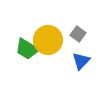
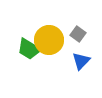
yellow circle: moved 1 px right
green trapezoid: moved 2 px right
